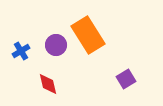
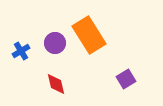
orange rectangle: moved 1 px right
purple circle: moved 1 px left, 2 px up
red diamond: moved 8 px right
